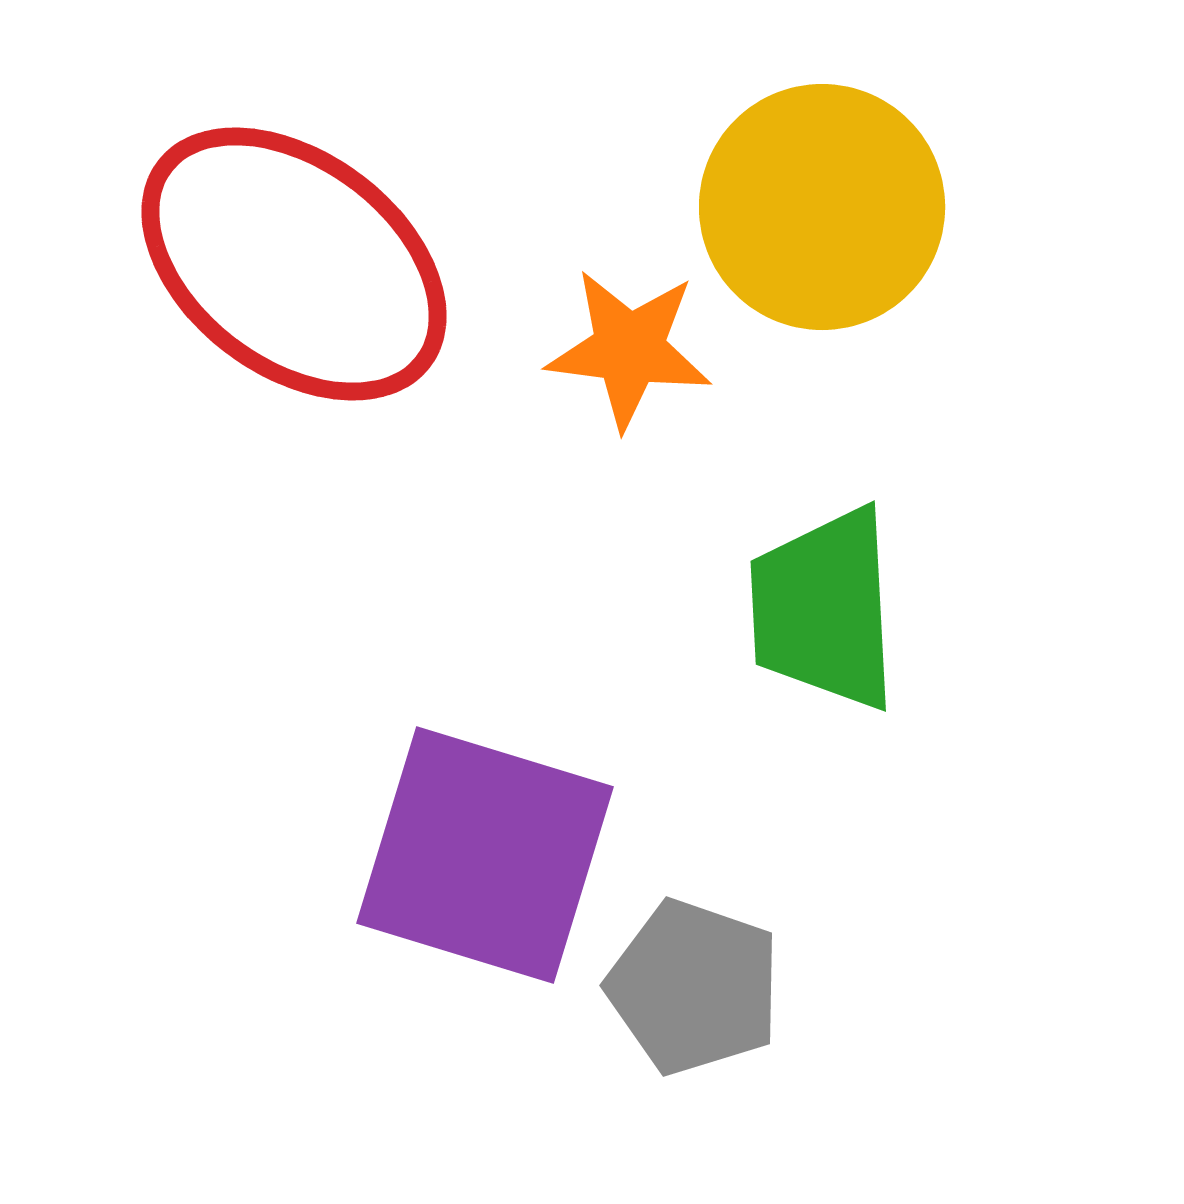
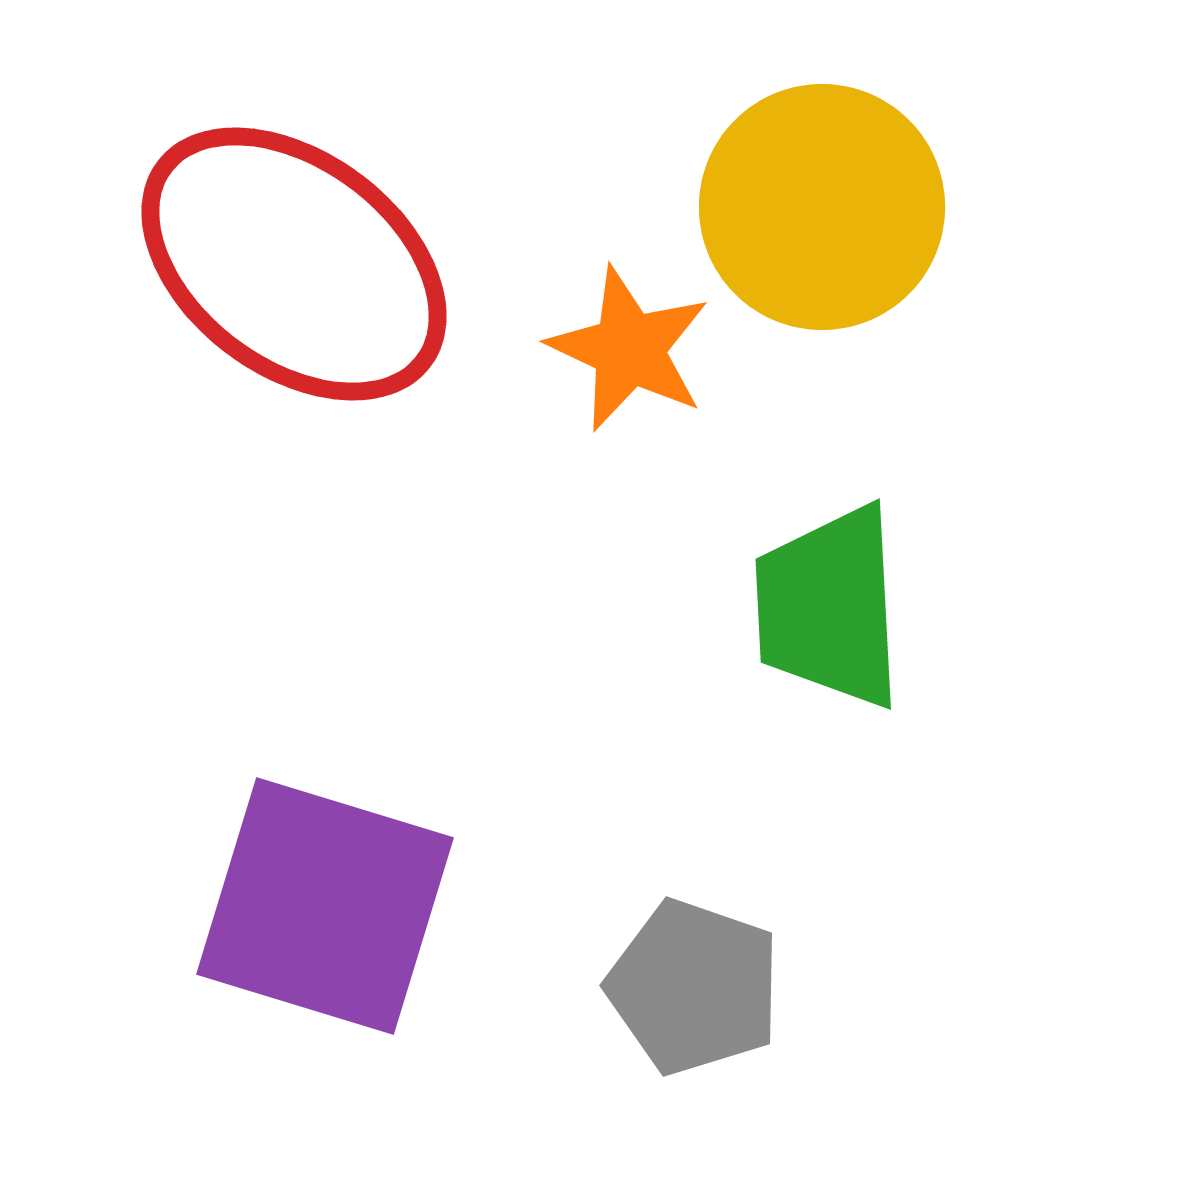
orange star: rotated 18 degrees clockwise
green trapezoid: moved 5 px right, 2 px up
purple square: moved 160 px left, 51 px down
